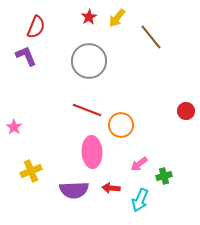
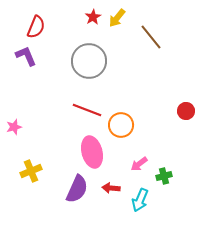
red star: moved 4 px right
pink star: rotated 21 degrees clockwise
pink ellipse: rotated 12 degrees counterclockwise
purple semicircle: moved 3 px right, 1 px up; rotated 64 degrees counterclockwise
